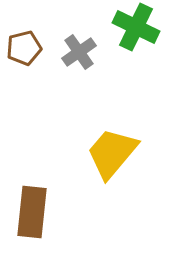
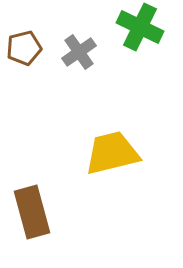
green cross: moved 4 px right
yellow trapezoid: rotated 36 degrees clockwise
brown rectangle: rotated 21 degrees counterclockwise
